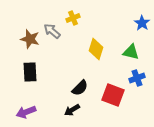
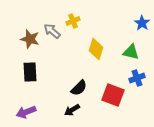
yellow cross: moved 3 px down
black semicircle: moved 1 px left
